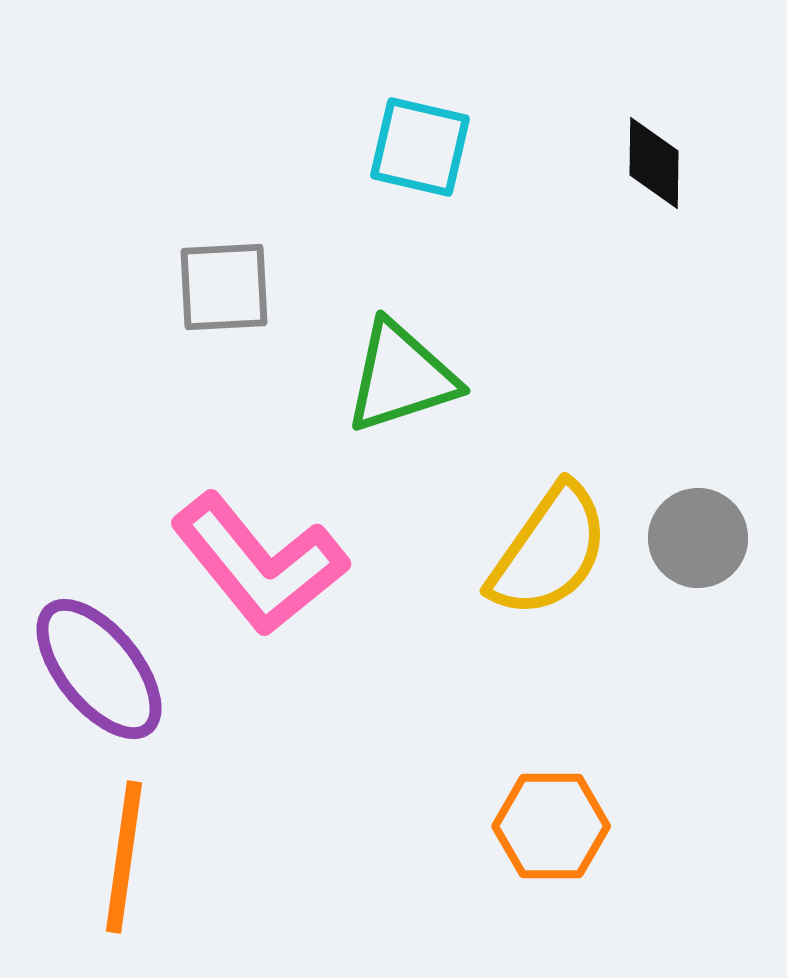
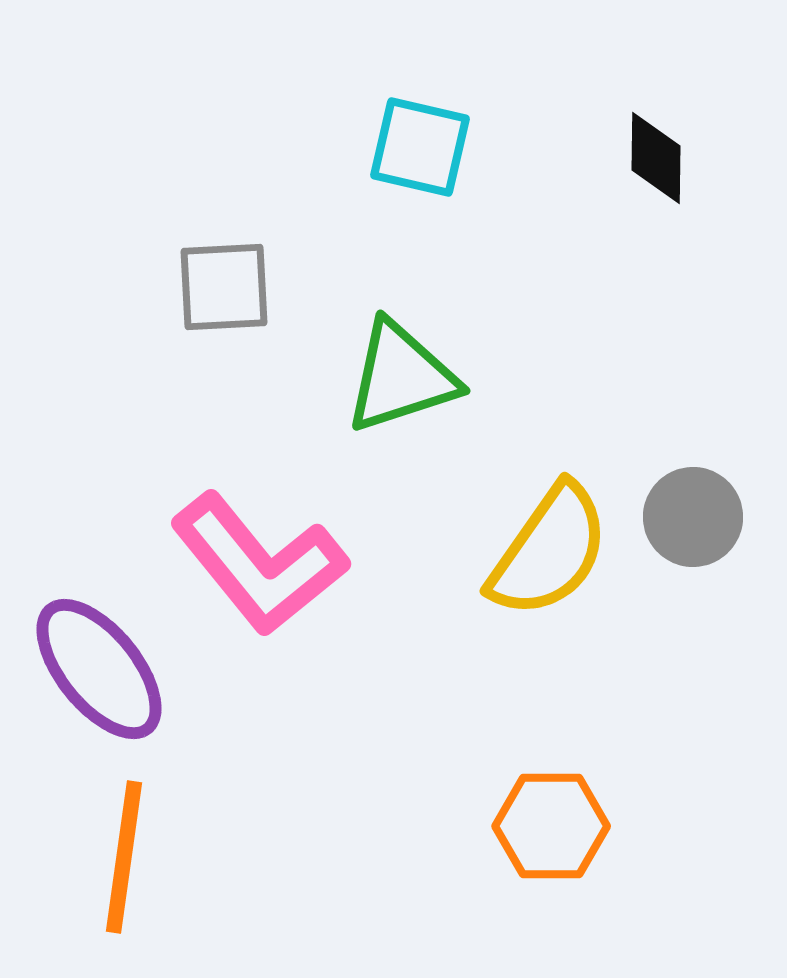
black diamond: moved 2 px right, 5 px up
gray circle: moved 5 px left, 21 px up
